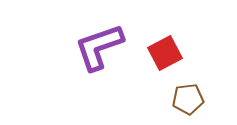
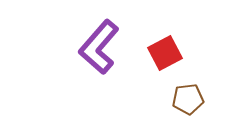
purple L-shape: rotated 30 degrees counterclockwise
